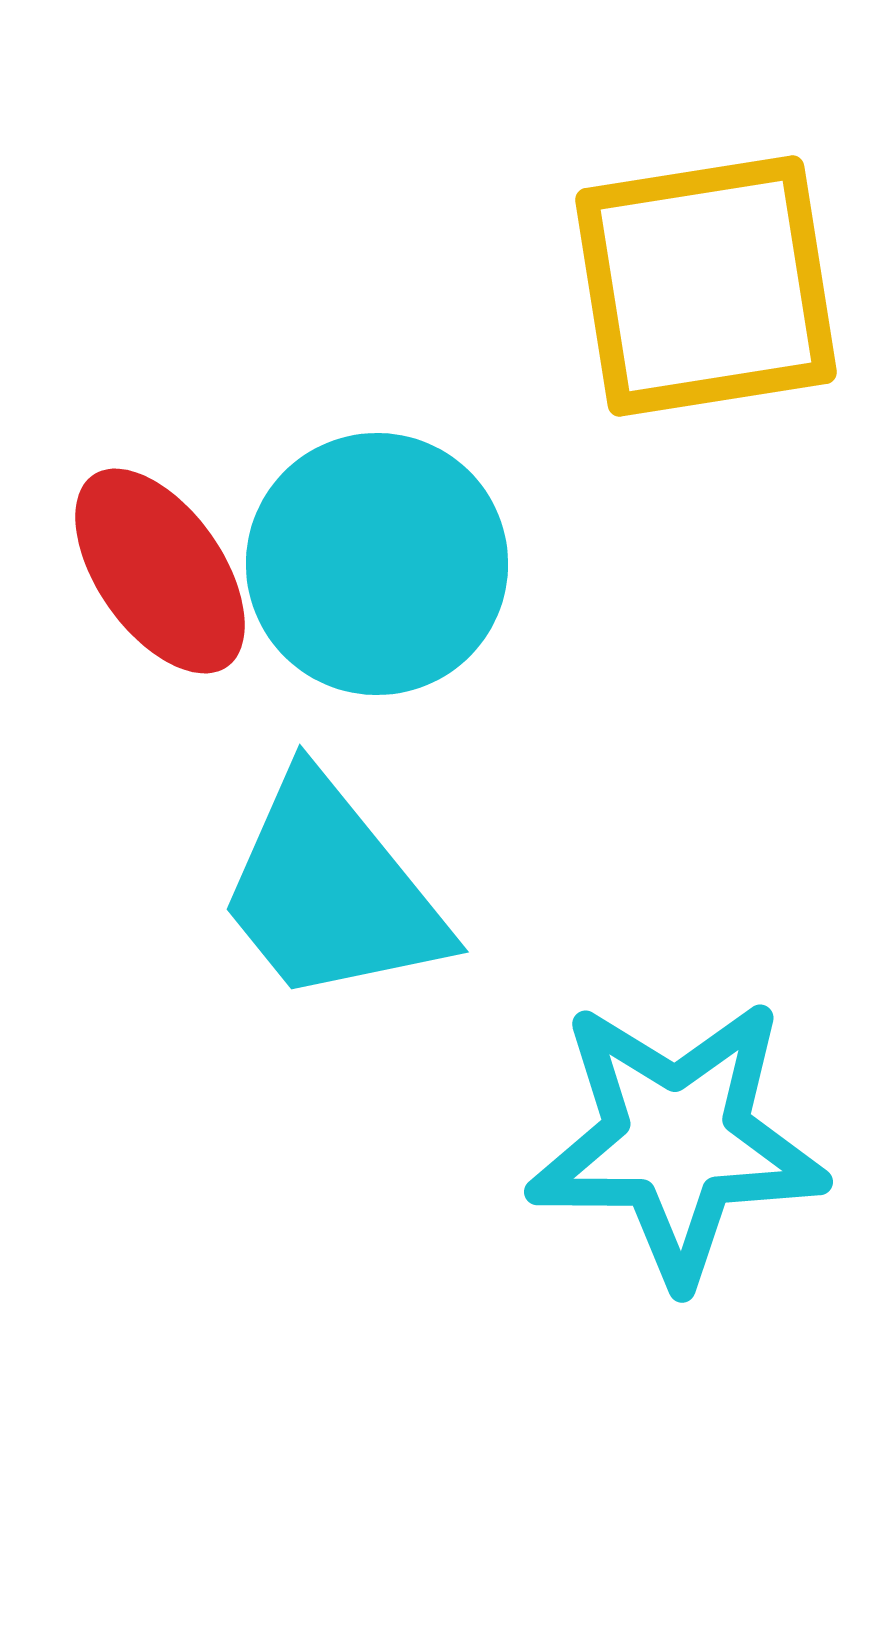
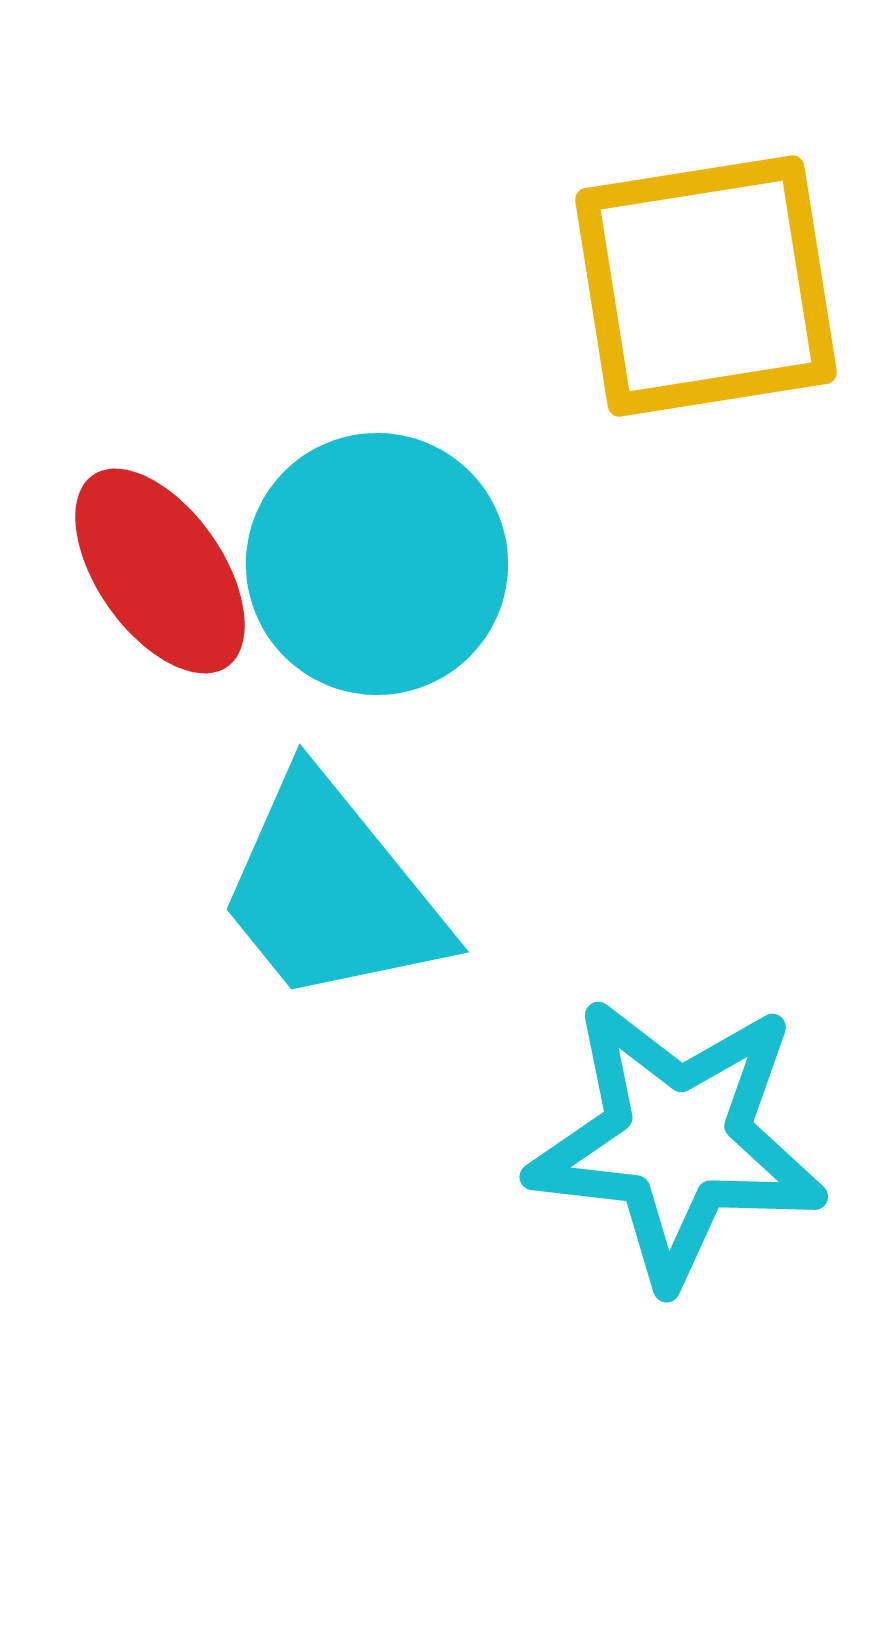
cyan star: rotated 6 degrees clockwise
